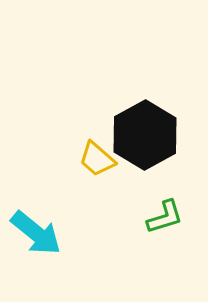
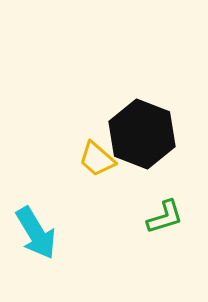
black hexagon: moved 3 px left, 1 px up; rotated 10 degrees counterclockwise
cyan arrow: rotated 20 degrees clockwise
